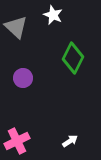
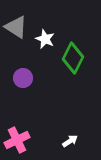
white star: moved 8 px left, 24 px down
gray triangle: rotated 10 degrees counterclockwise
pink cross: moved 1 px up
